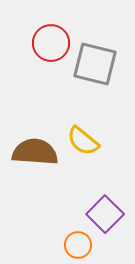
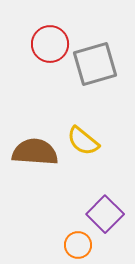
red circle: moved 1 px left, 1 px down
gray square: rotated 30 degrees counterclockwise
